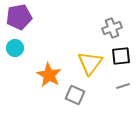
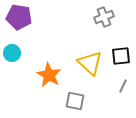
purple pentagon: rotated 20 degrees clockwise
gray cross: moved 8 px left, 11 px up
cyan circle: moved 3 px left, 5 px down
yellow triangle: rotated 24 degrees counterclockwise
gray line: rotated 48 degrees counterclockwise
gray square: moved 6 px down; rotated 12 degrees counterclockwise
